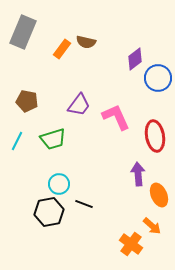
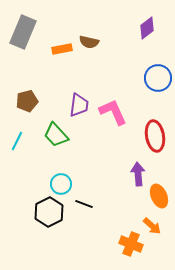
brown semicircle: moved 3 px right
orange rectangle: rotated 42 degrees clockwise
purple diamond: moved 12 px right, 31 px up
brown pentagon: rotated 25 degrees counterclockwise
purple trapezoid: rotated 30 degrees counterclockwise
pink L-shape: moved 3 px left, 5 px up
green trapezoid: moved 3 px right, 4 px up; rotated 64 degrees clockwise
cyan circle: moved 2 px right
orange ellipse: moved 1 px down
black hexagon: rotated 16 degrees counterclockwise
orange cross: rotated 15 degrees counterclockwise
